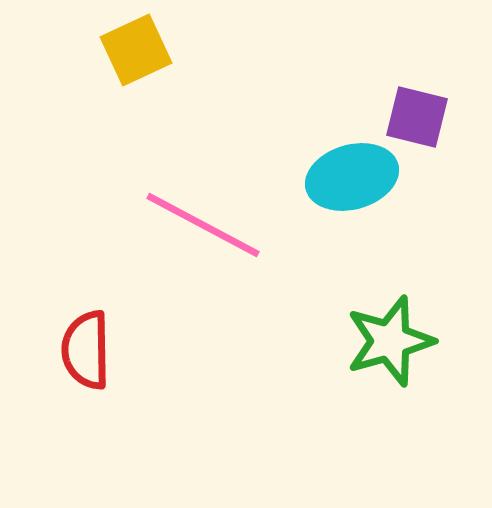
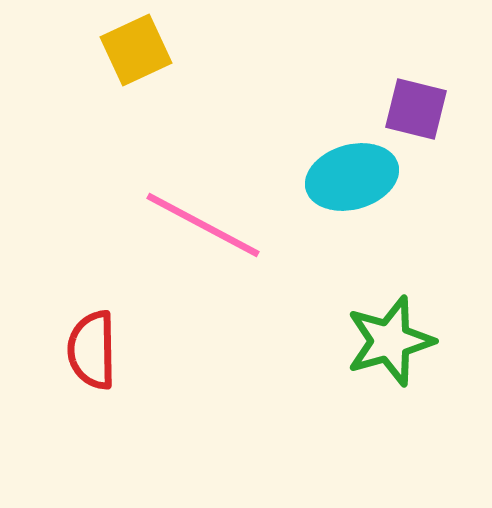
purple square: moved 1 px left, 8 px up
red semicircle: moved 6 px right
